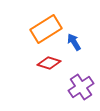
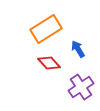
blue arrow: moved 4 px right, 7 px down
red diamond: rotated 30 degrees clockwise
